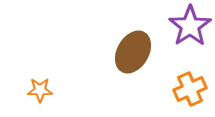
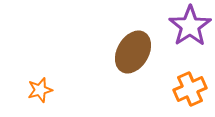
orange star: rotated 15 degrees counterclockwise
